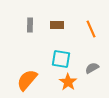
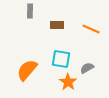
gray rectangle: moved 14 px up
orange line: rotated 42 degrees counterclockwise
gray semicircle: moved 5 px left
orange semicircle: moved 10 px up
